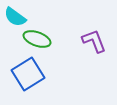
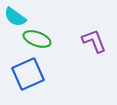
blue square: rotated 8 degrees clockwise
